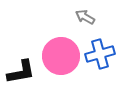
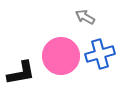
black L-shape: moved 1 px down
